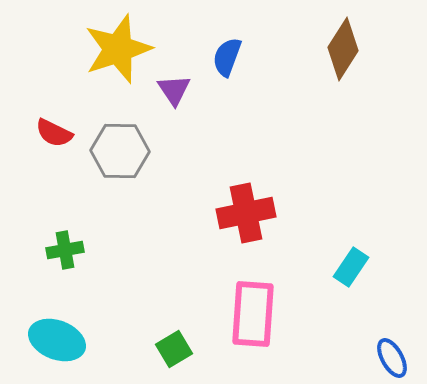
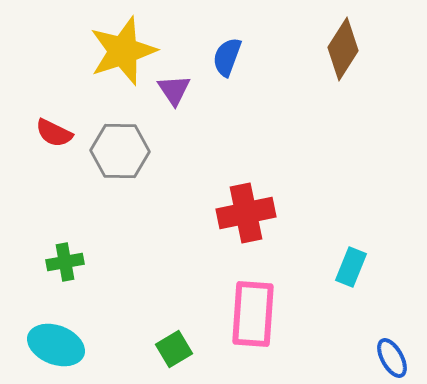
yellow star: moved 5 px right, 2 px down
green cross: moved 12 px down
cyan rectangle: rotated 12 degrees counterclockwise
cyan ellipse: moved 1 px left, 5 px down
